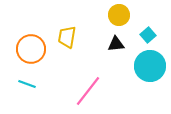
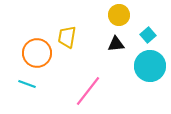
orange circle: moved 6 px right, 4 px down
